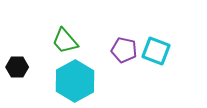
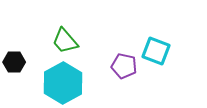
purple pentagon: moved 16 px down
black hexagon: moved 3 px left, 5 px up
cyan hexagon: moved 12 px left, 2 px down
